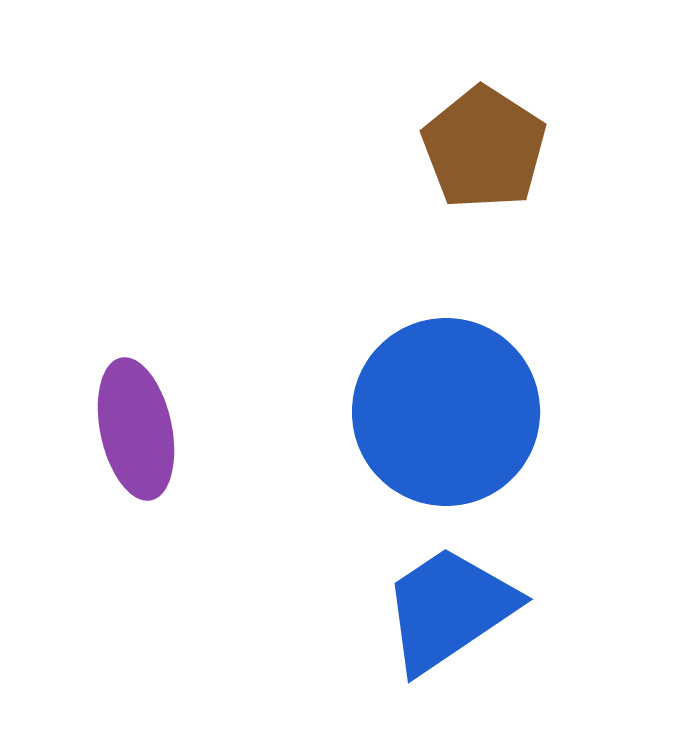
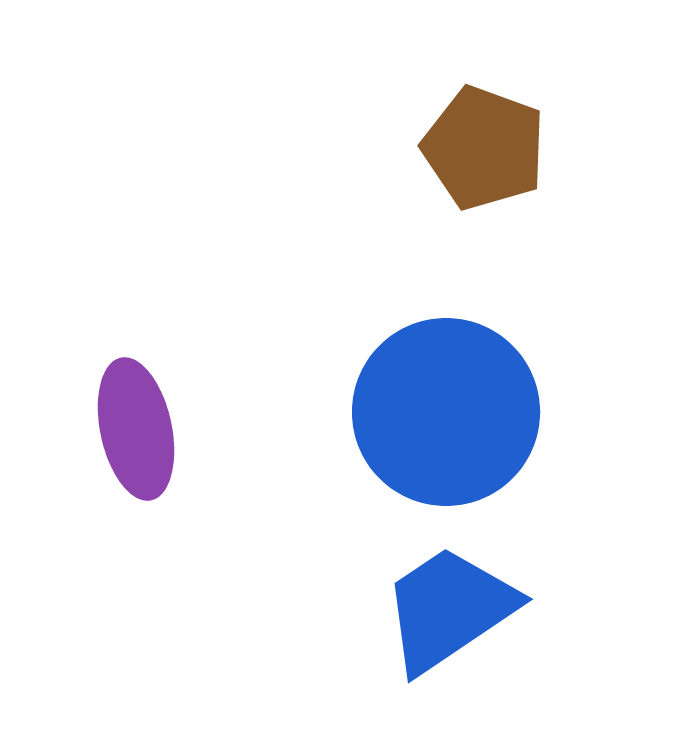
brown pentagon: rotated 13 degrees counterclockwise
